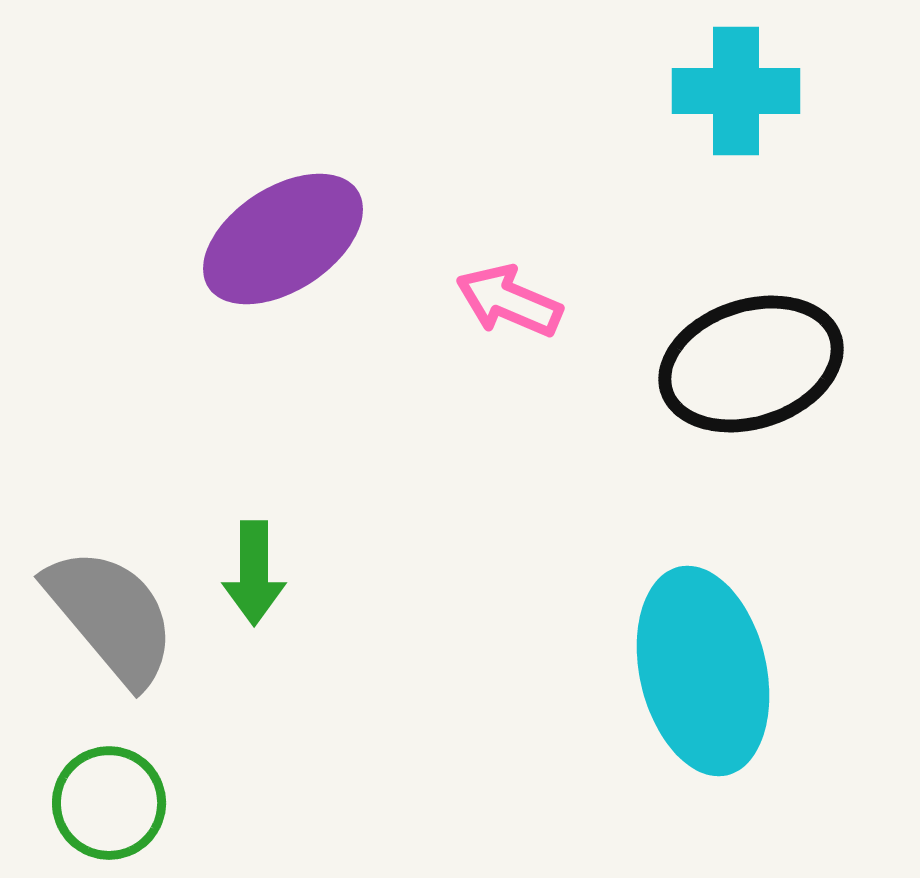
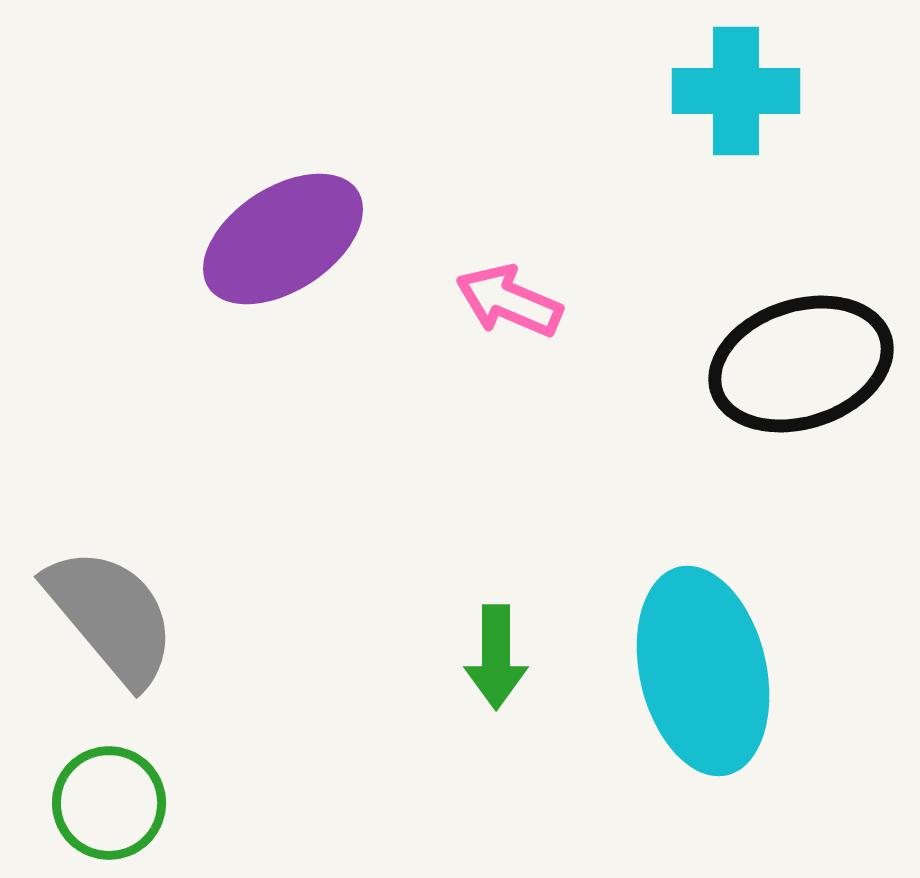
black ellipse: moved 50 px right
green arrow: moved 242 px right, 84 px down
